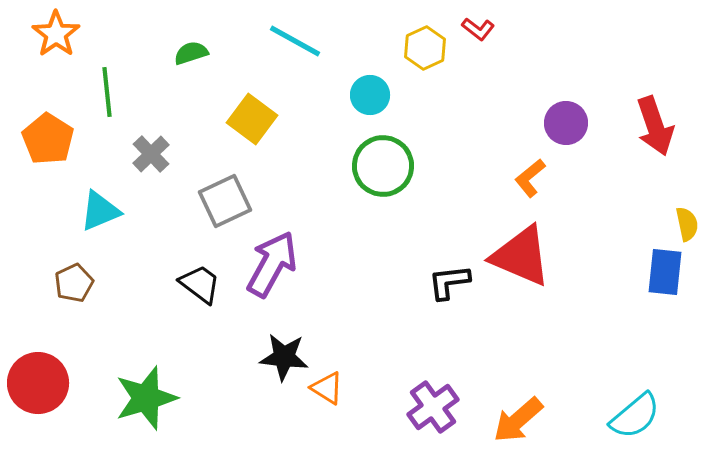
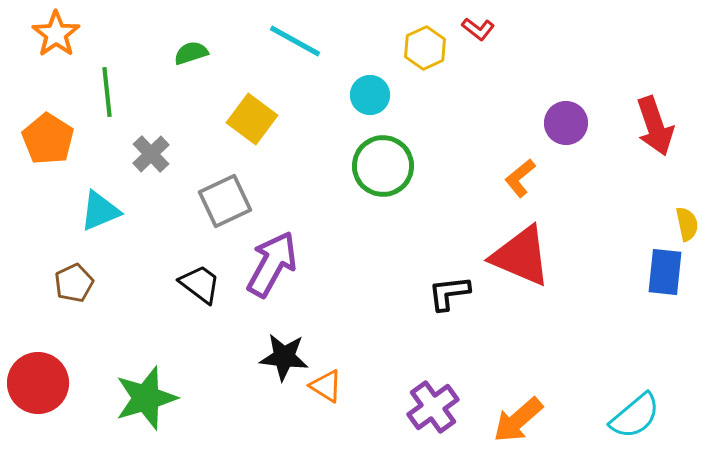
orange L-shape: moved 10 px left
black L-shape: moved 11 px down
orange triangle: moved 1 px left, 2 px up
